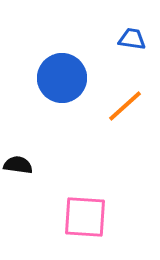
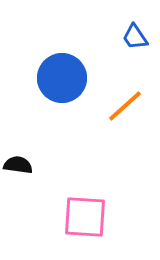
blue trapezoid: moved 3 px right, 2 px up; rotated 132 degrees counterclockwise
